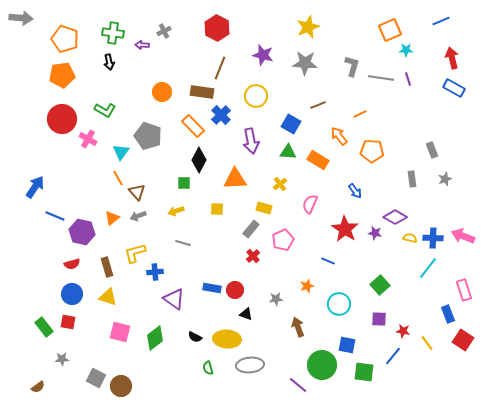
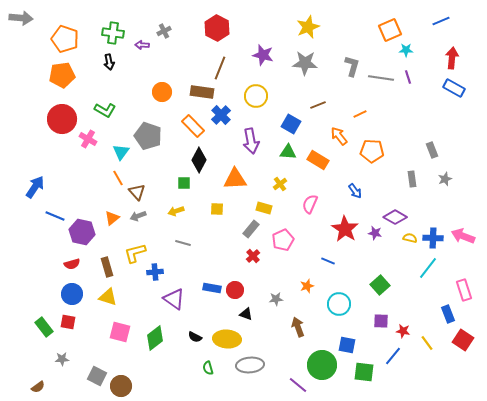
red arrow at (452, 58): rotated 20 degrees clockwise
purple line at (408, 79): moved 2 px up
purple square at (379, 319): moved 2 px right, 2 px down
gray square at (96, 378): moved 1 px right, 2 px up
